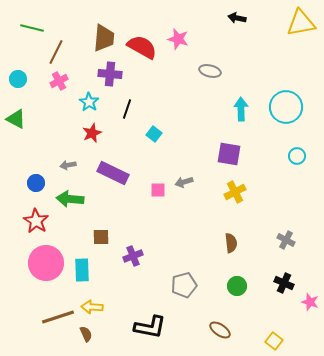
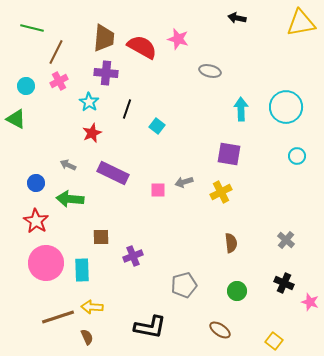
purple cross at (110, 74): moved 4 px left, 1 px up
cyan circle at (18, 79): moved 8 px right, 7 px down
cyan square at (154, 134): moved 3 px right, 8 px up
gray arrow at (68, 165): rotated 35 degrees clockwise
yellow cross at (235, 192): moved 14 px left
gray cross at (286, 240): rotated 12 degrees clockwise
green circle at (237, 286): moved 5 px down
brown semicircle at (86, 334): moved 1 px right, 3 px down
